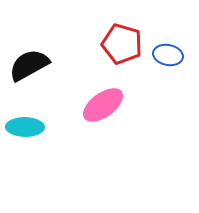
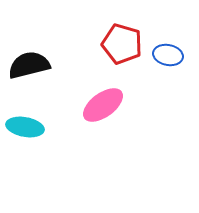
black semicircle: rotated 15 degrees clockwise
cyan ellipse: rotated 9 degrees clockwise
